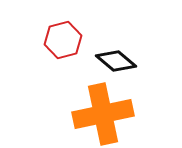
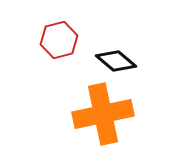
red hexagon: moved 4 px left
